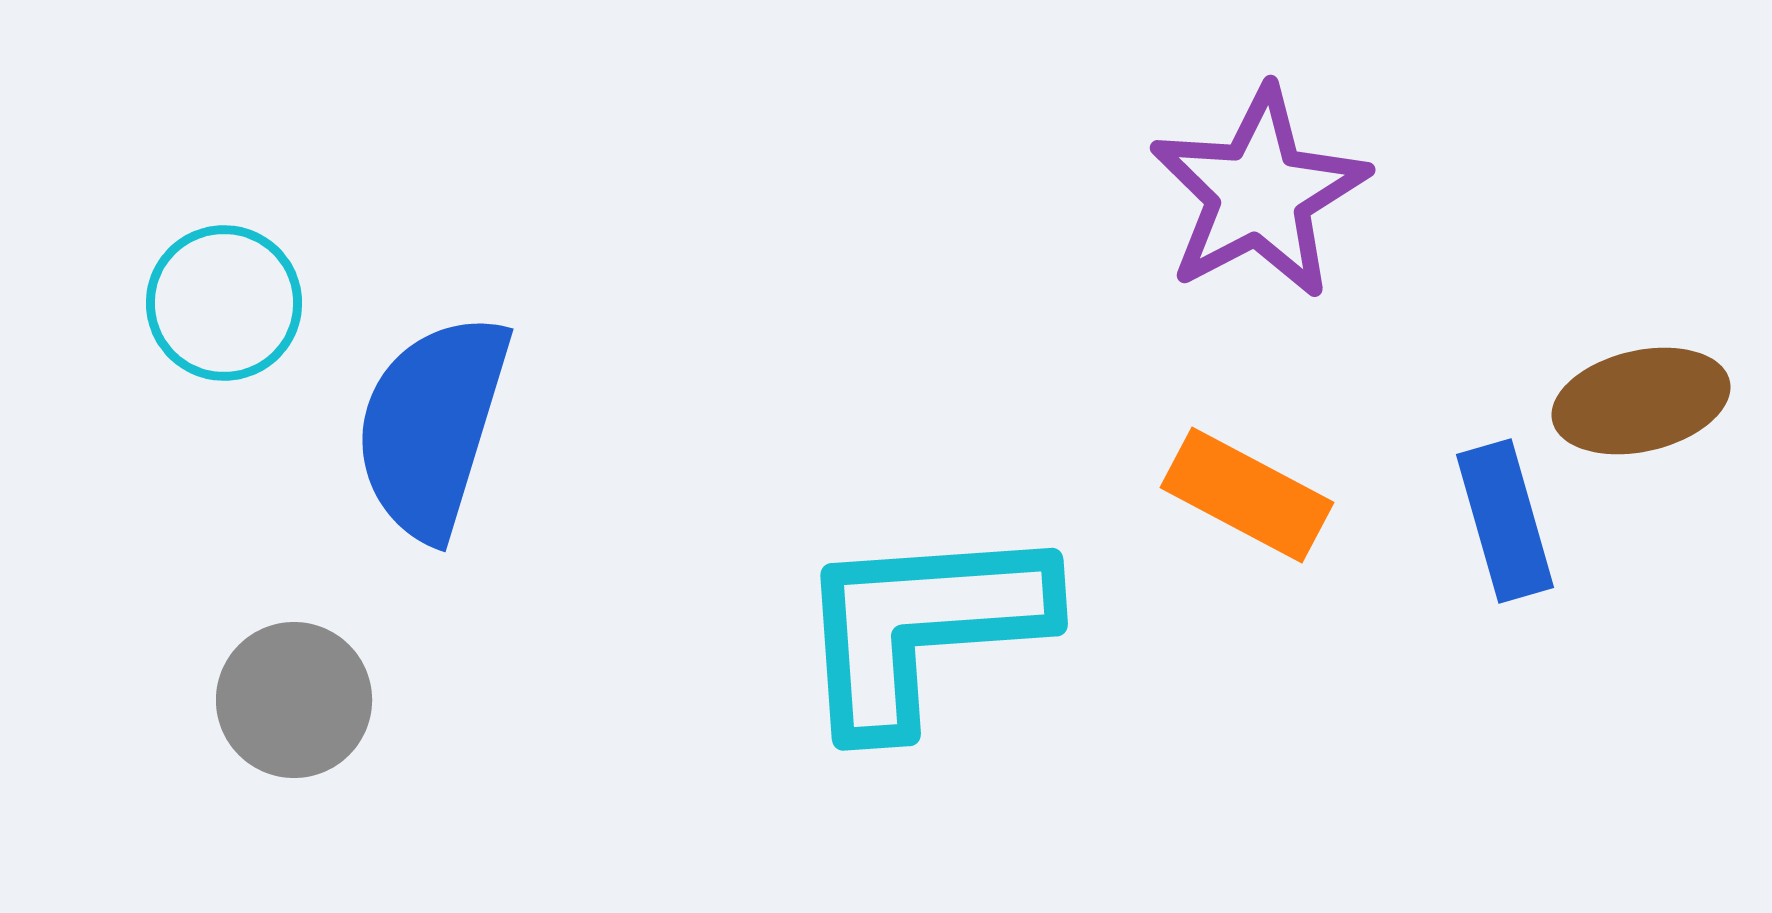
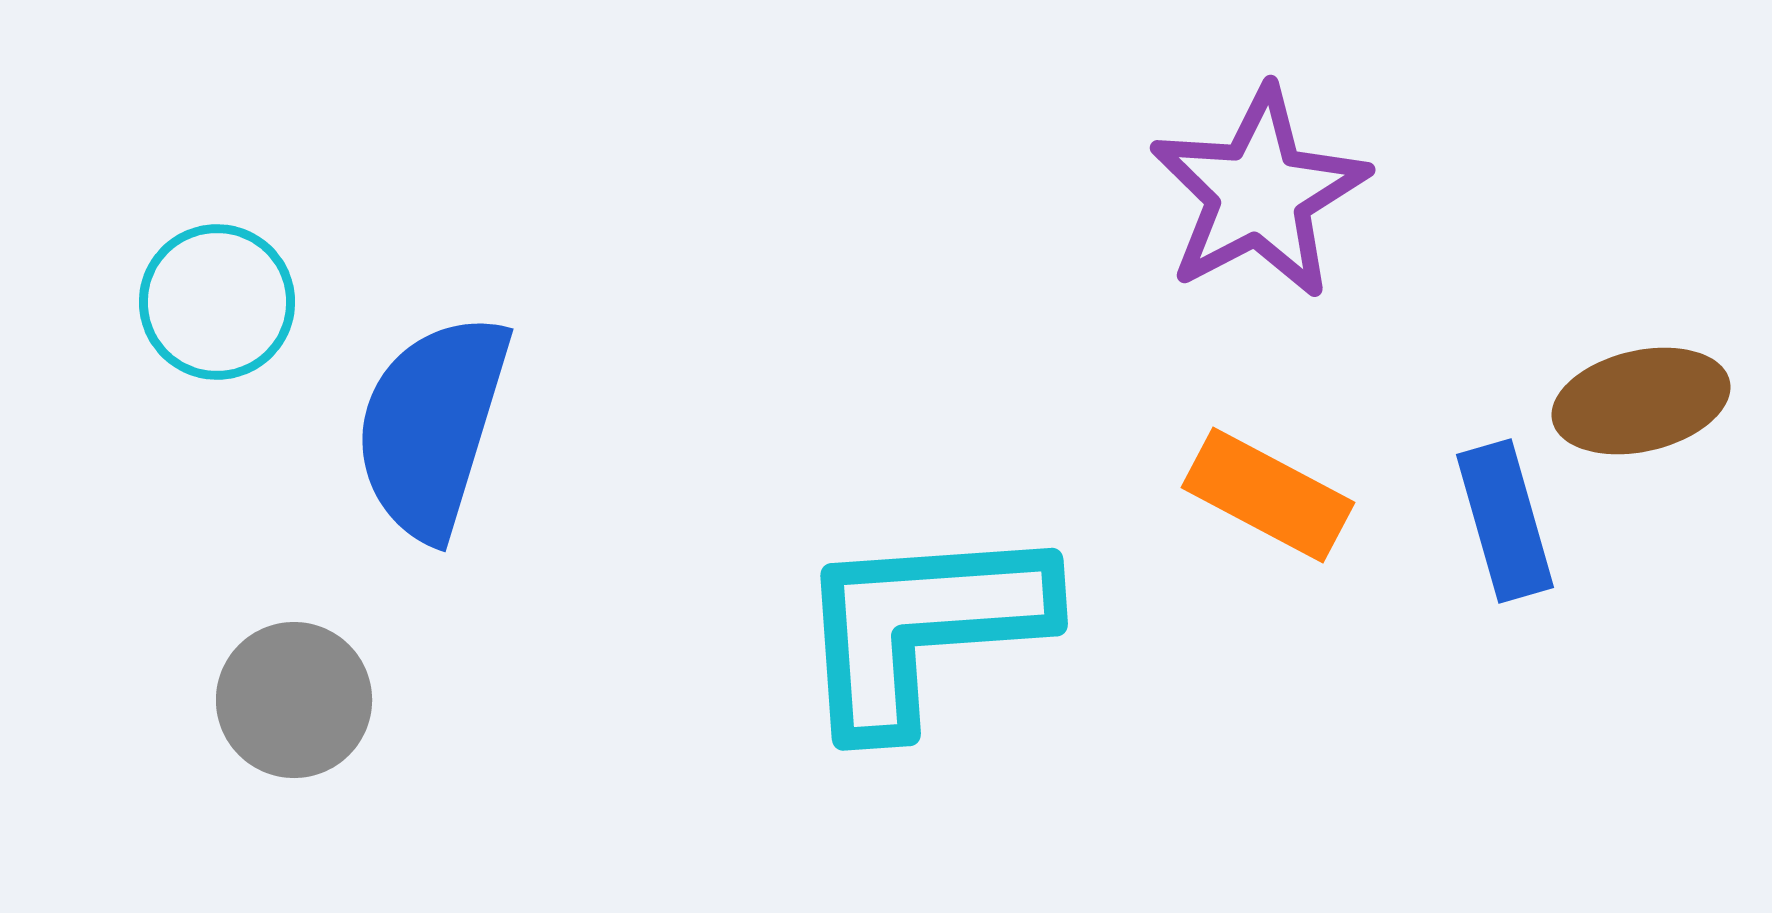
cyan circle: moved 7 px left, 1 px up
orange rectangle: moved 21 px right
